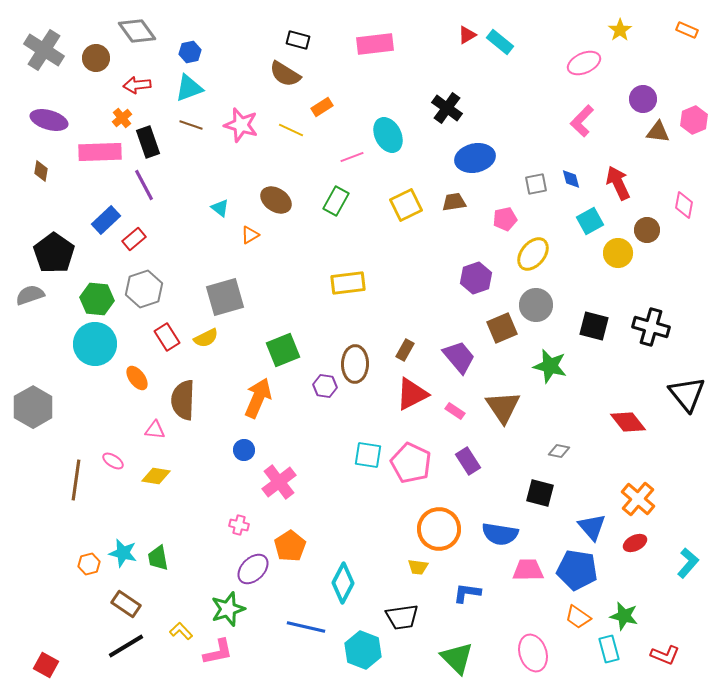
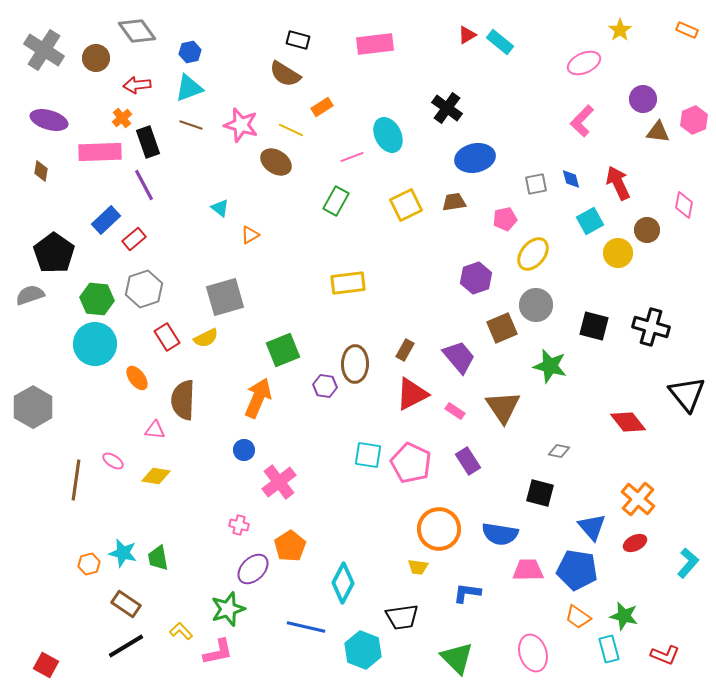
brown ellipse at (276, 200): moved 38 px up
